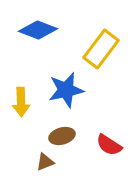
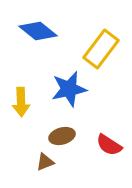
blue diamond: moved 1 px down; rotated 18 degrees clockwise
blue star: moved 3 px right, 1 px up
